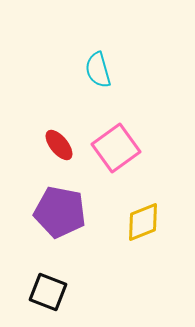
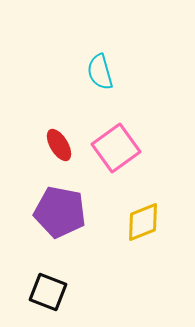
cyan semicircle: moved 2 px right, 2 px down
red ellipse: rotated 8 degrees clockwise
